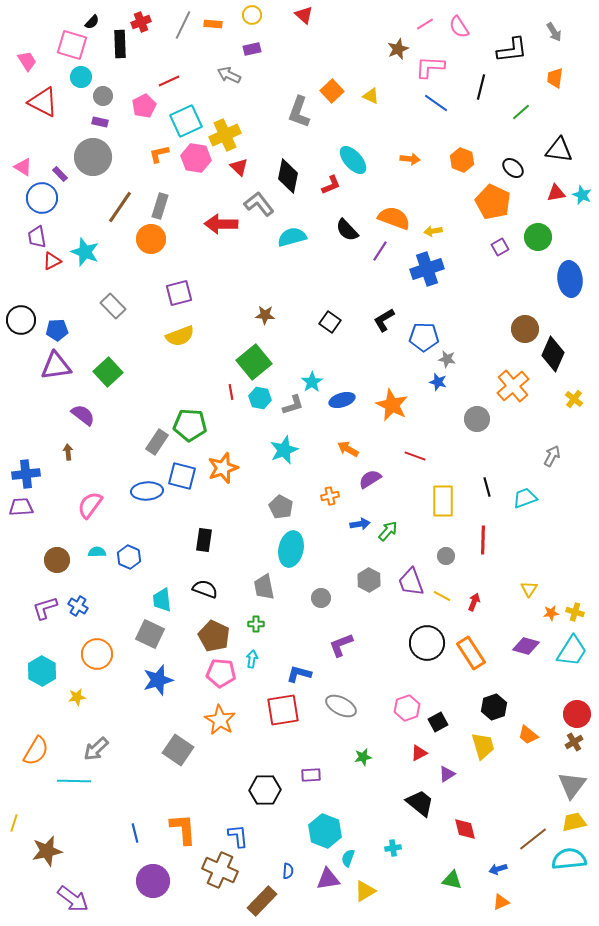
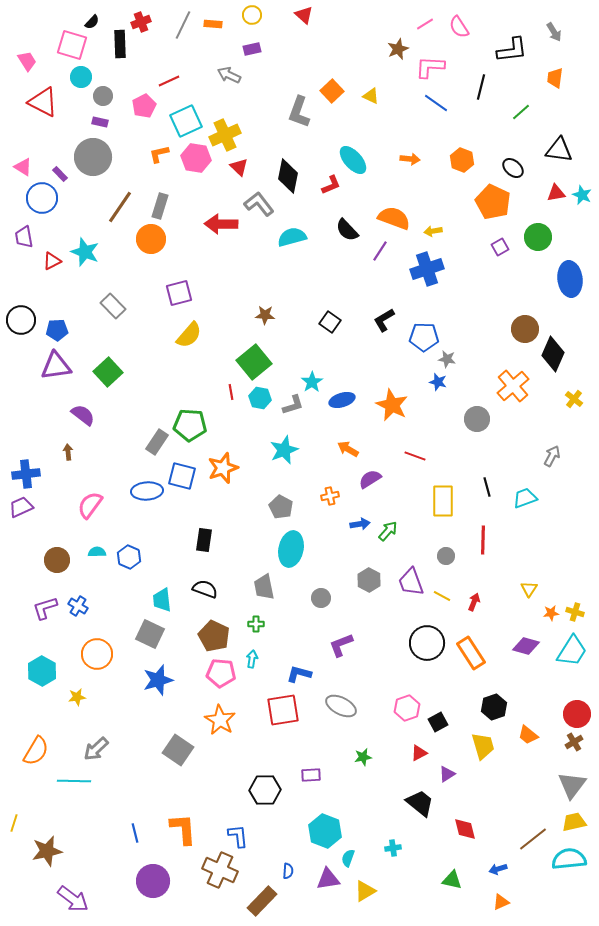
purple trapezoid at (37, 237): moved 13 px left
yellow semicircle at (180, 336): moved 9 px right, 1 px up; rotated 28 degrees counterclockwise
purple trapezoid at (21, 507): rotated 20 degrees counterclockwise
